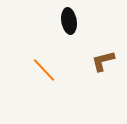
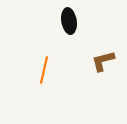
orange line: rotated 56 degrees clockwise
